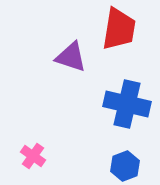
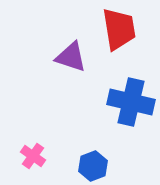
red trapezoid: rotated 18 degrees counterclockwise
blue cross: moved 4 px right, 2 px up
blue hexagon: moved 32 px left
